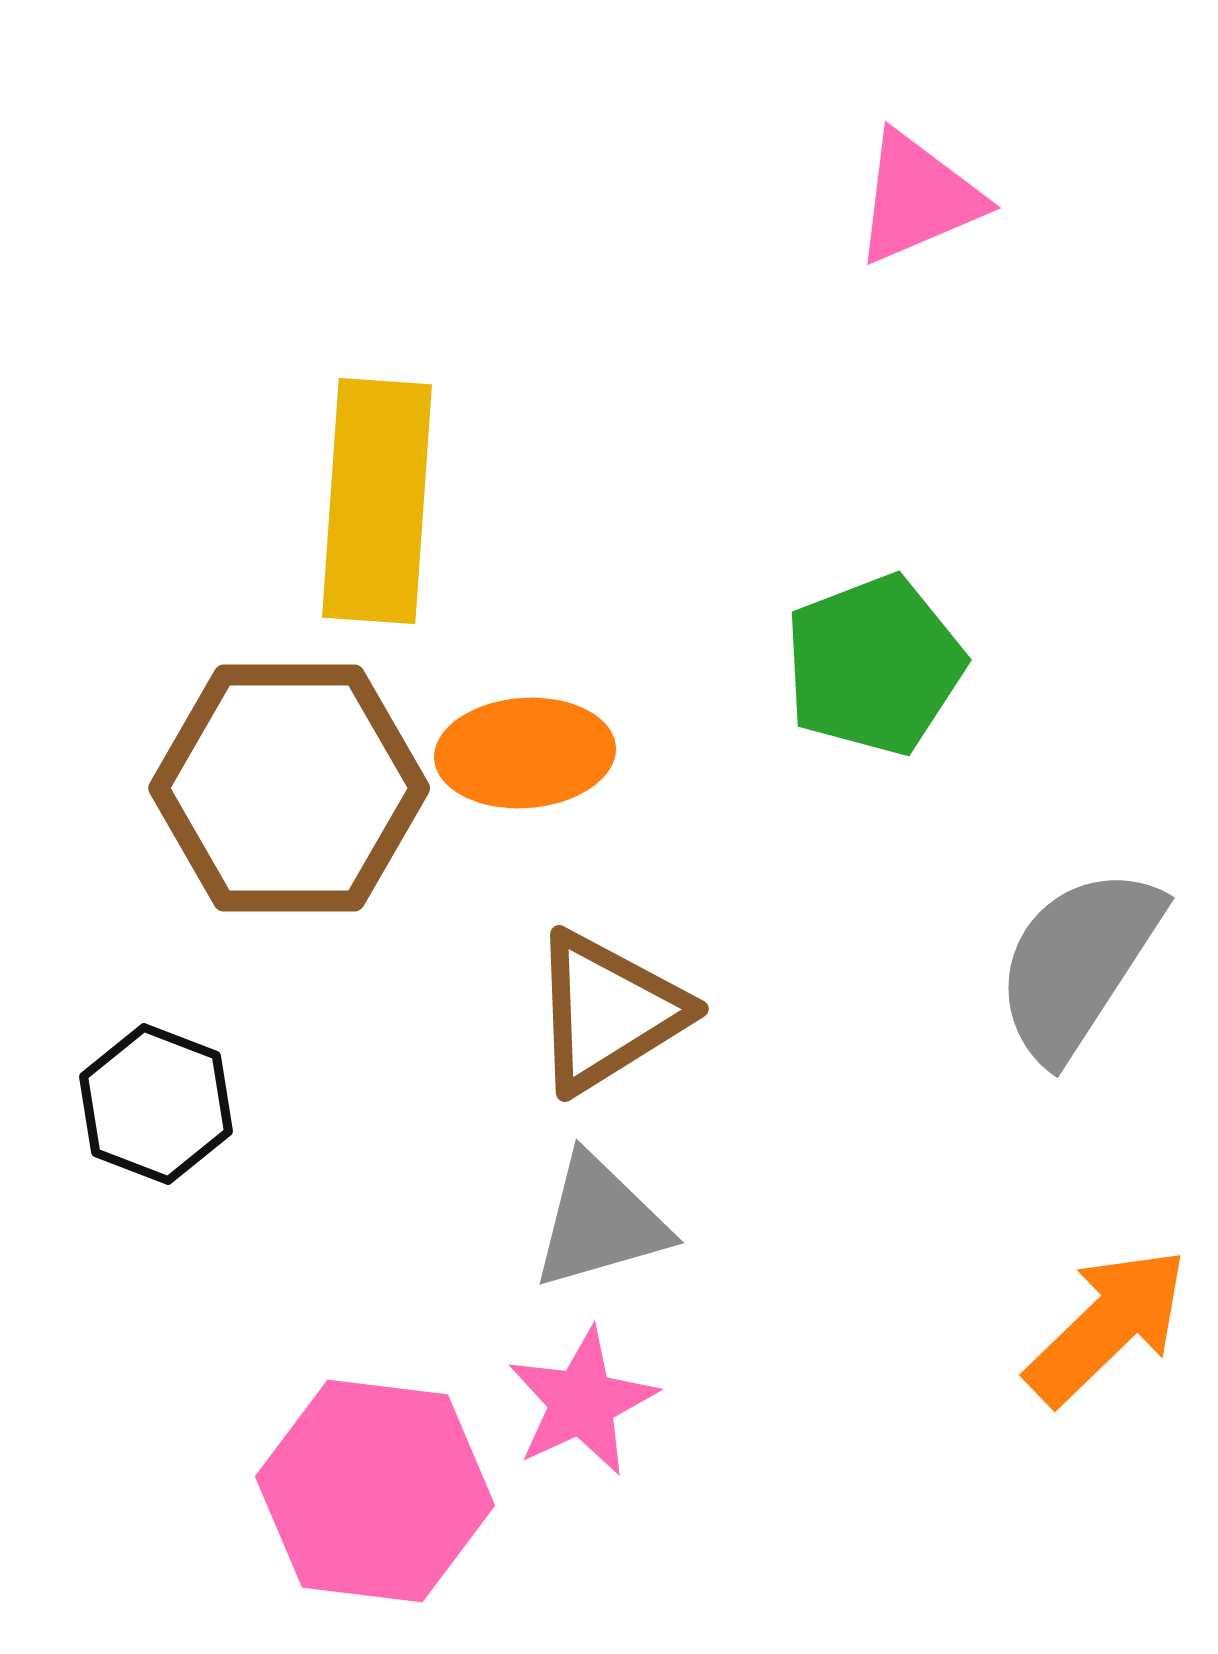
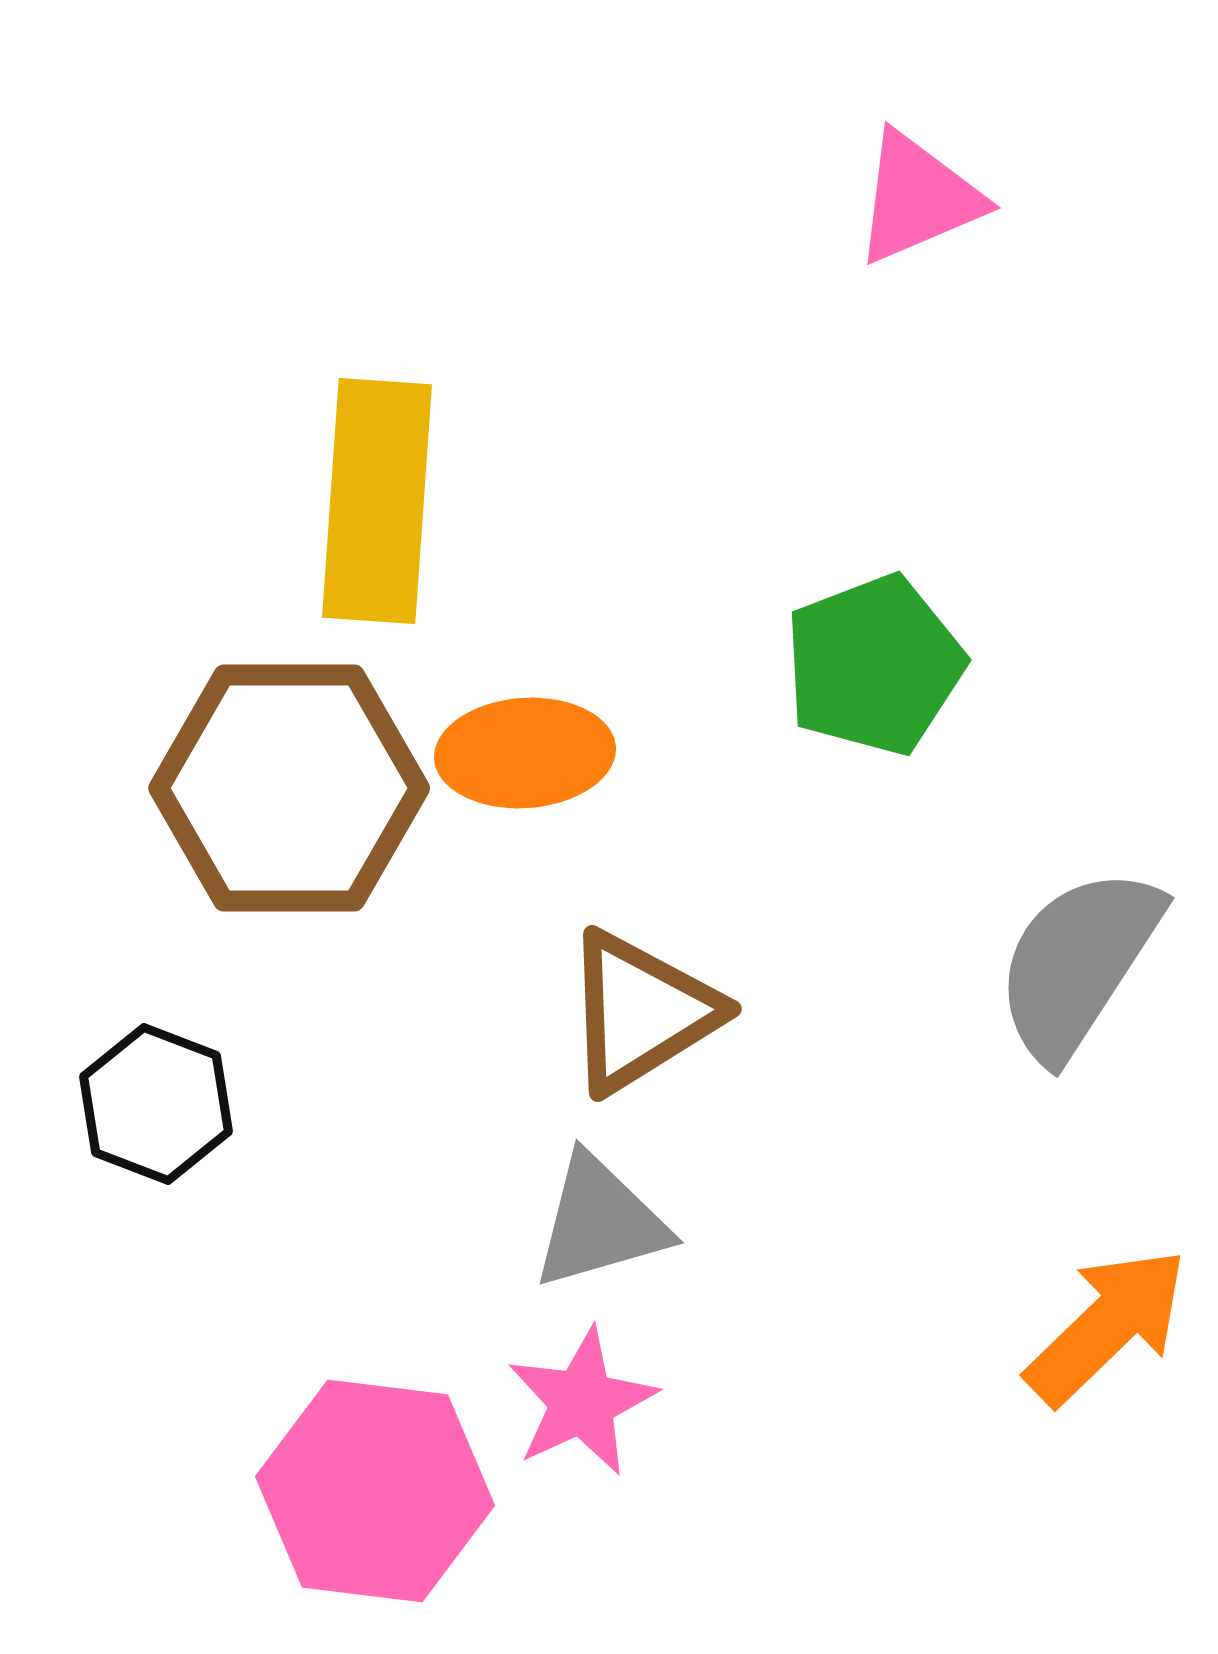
brown triangle: moved 33 px right
